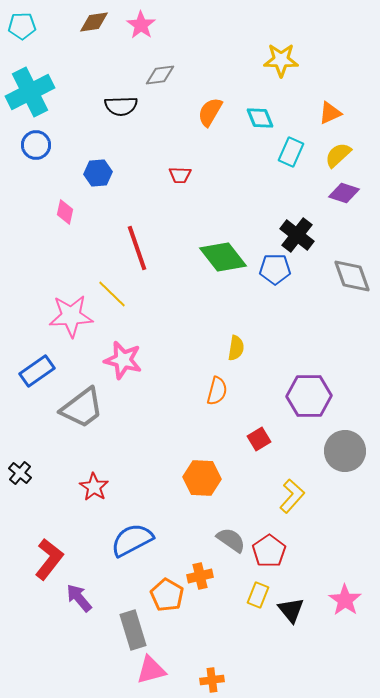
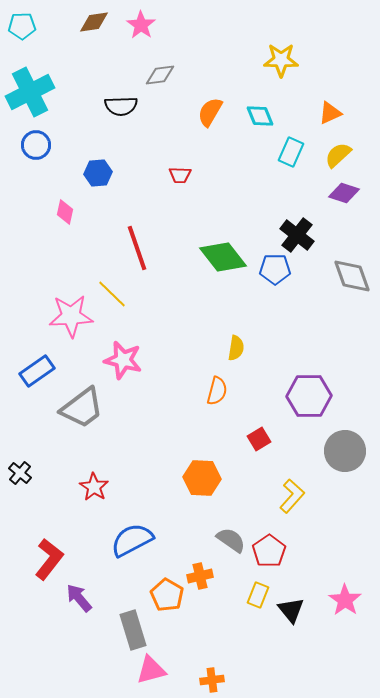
cyan diamond at (260, 118): moved 2 px up
